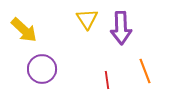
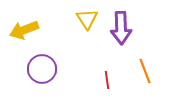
yellow arrow: rotated 116 degrees clockwise
